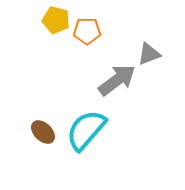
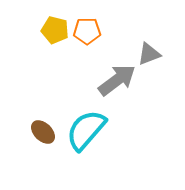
yellow pentagon: moved 1 px left, 10 px down
